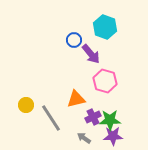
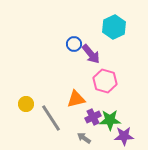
cyan hexagon: moved 9 px right; rotated 15 degrees clockwise
blue circle: moved 4 px down
yellow circle: moved 1 px up
purple star: moved 11 px right
